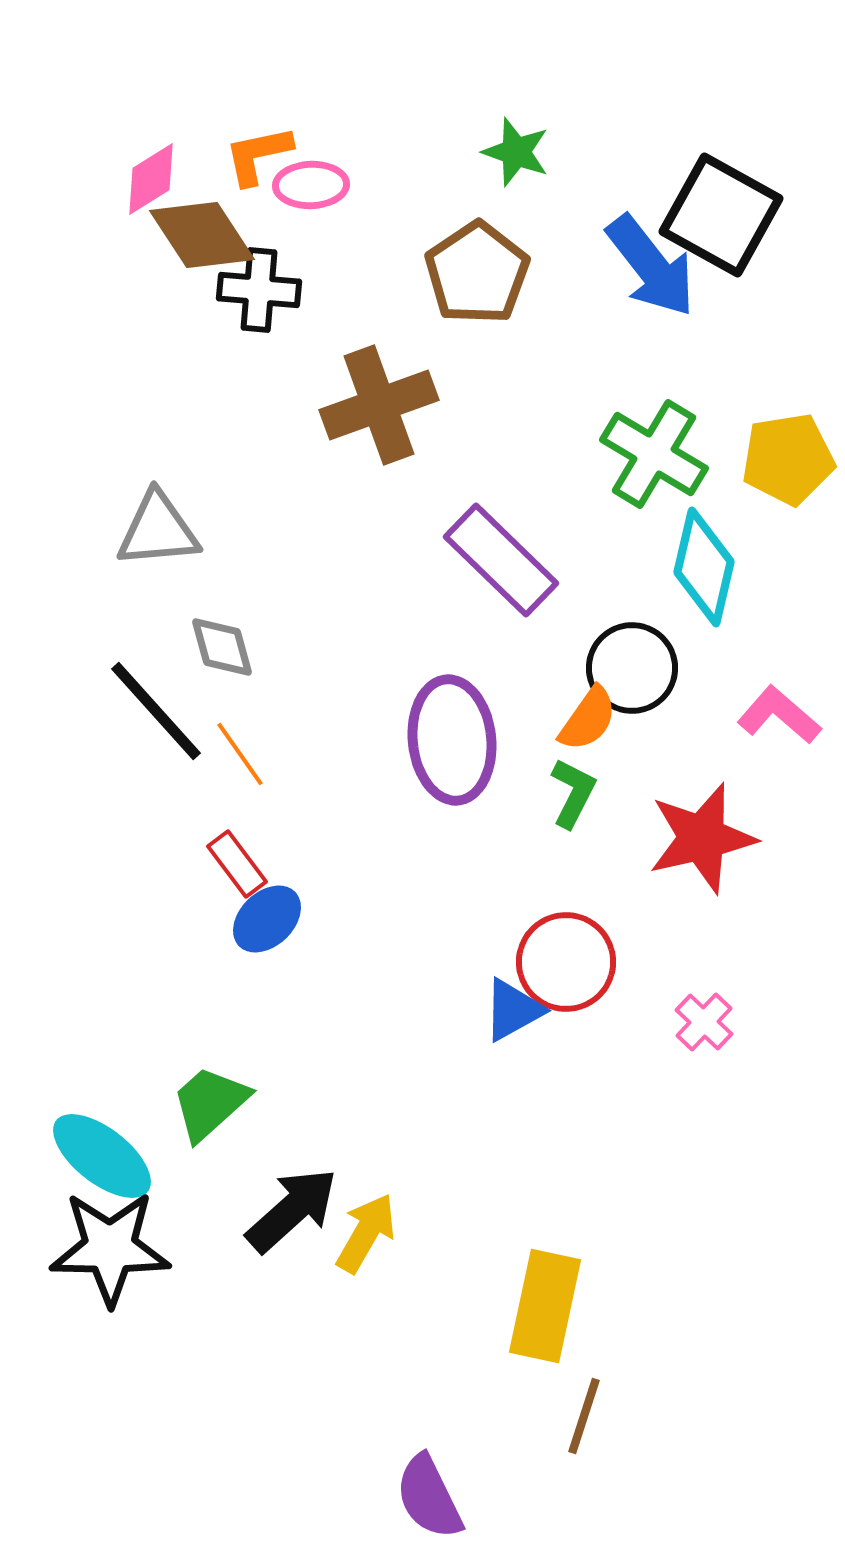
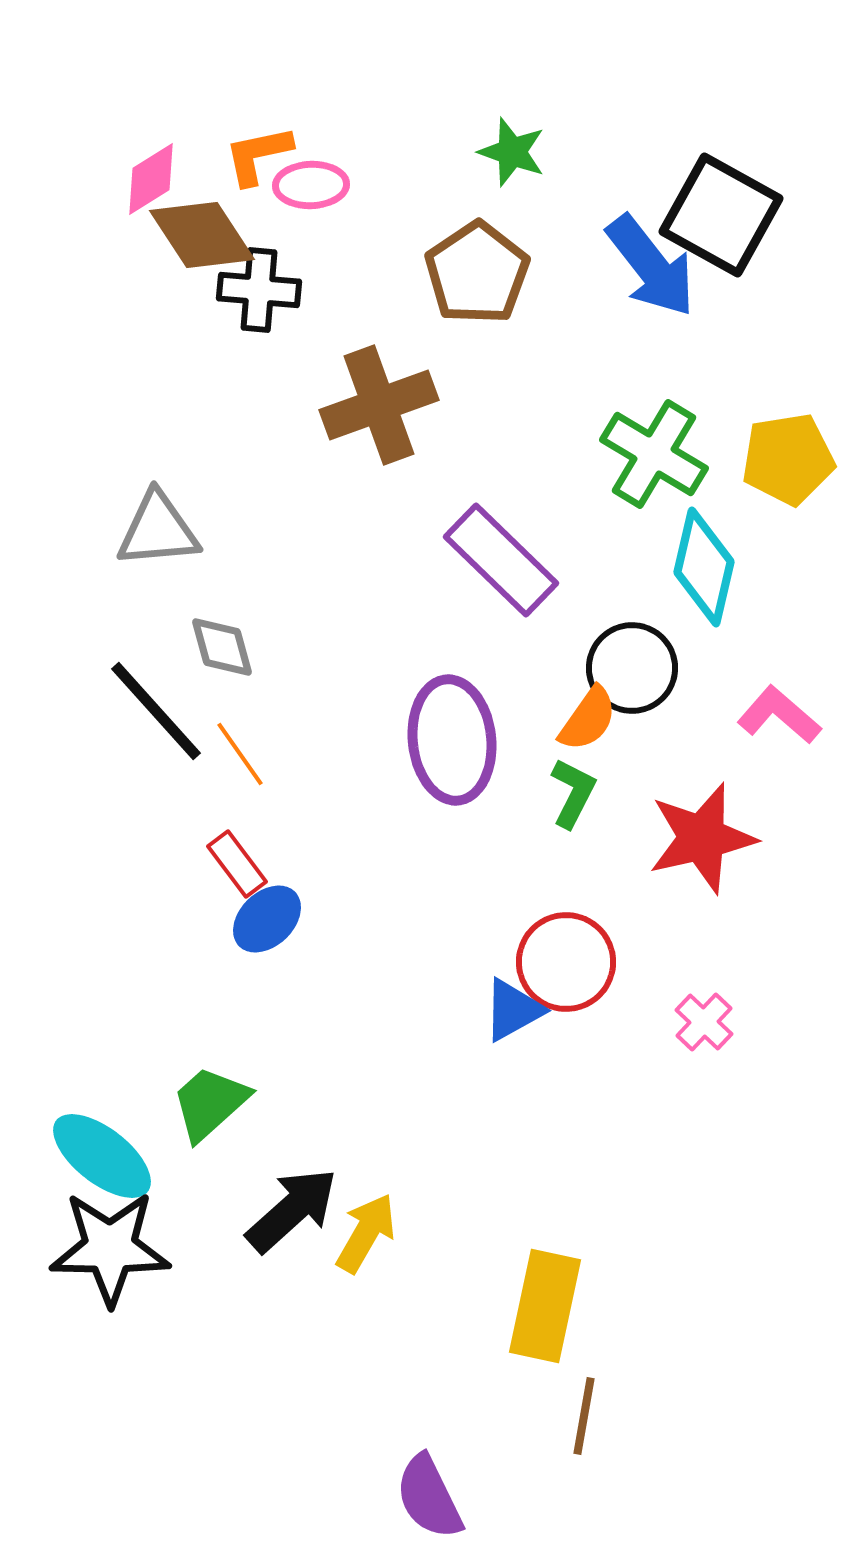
green star: moved 4 px left
brown line: rotated 8 degrees counterclockwise
